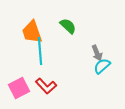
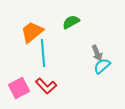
green semicircle: moved 3 px right, 4 px up; rotated 72 degrees counterclockwise
orange trapezoid: rotated 70 degrees clockwise
cyan line: moved 3 px right, 2 px down
